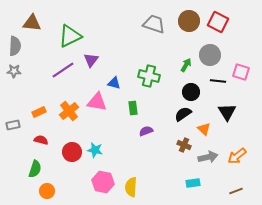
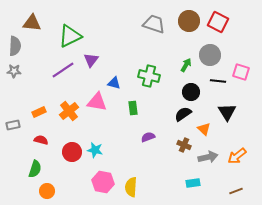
purple semicircle: moved 2 px right, 6 px down
